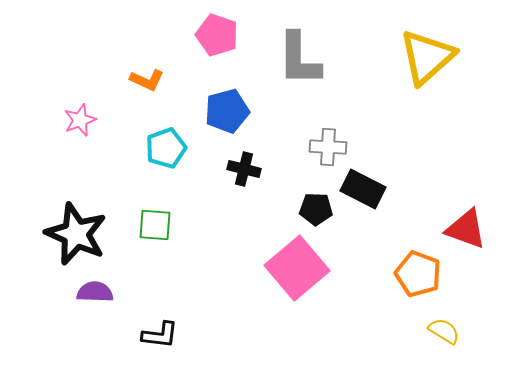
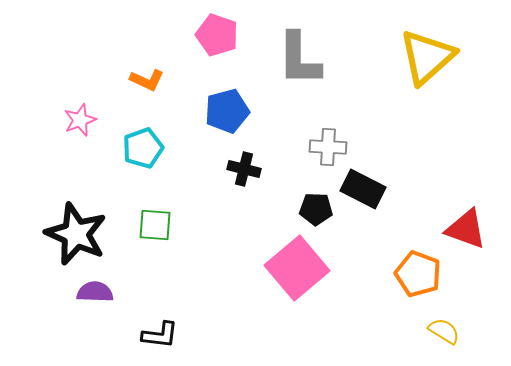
cyan pentagon: moved 23 px left
